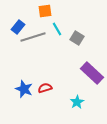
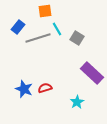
gray line: moved 5 px right, 1 px down
